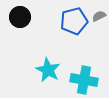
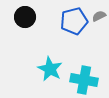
black circle: moved 5 px right
cyan star: moved 2 px right, 1 px up
